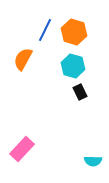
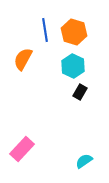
blue line: rotated 35 degrees counterclockwise
cyan hexagon: rotated 10 degrees clockwise
black rectangle: rotated 56 degrees clockwise
cyan semicircle: moved 9 px left; rotated 144 degrees clockwise
